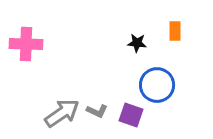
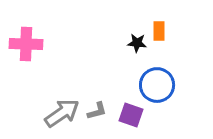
orange rectangle: moved 16 px left
gray L-shape: rotated 40 degrees counterclockwise
